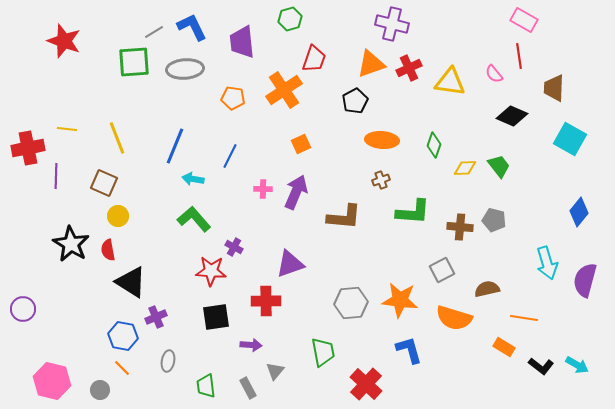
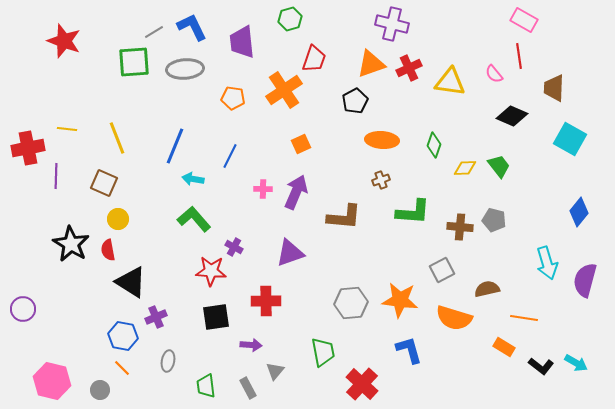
yellow circle at (118, 216): moved 3 px down
purple triangle at (290, 264): moved 11 px up
cyan arrow at (577, 365): moved 1 px left, 2 px up
red cross at (366, 384): moved 4 px left
